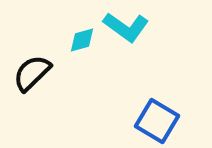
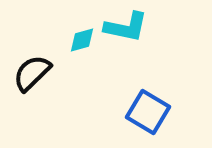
cyan L-shape: rotated 24 degrees counterclockwise
blue square: moved 9 px left, 9 px up
